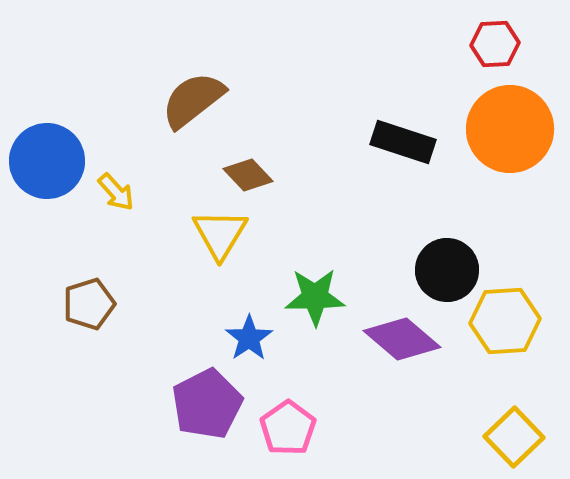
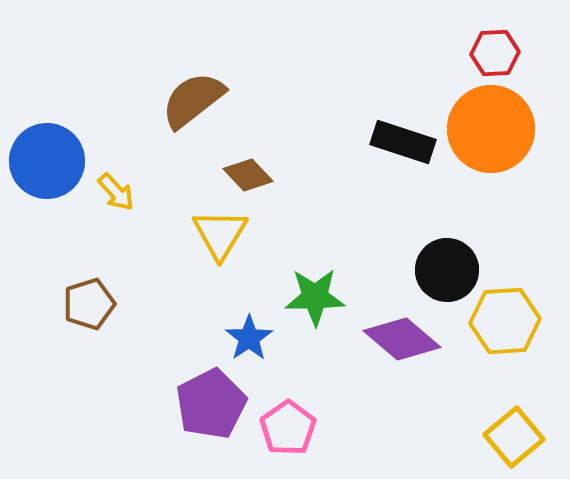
red hexagon: moved 9 px down
orange circle: moved 19 px left
purple pentagon: moved 4 px right
yellow square: rotated 4 degrees clockwise
